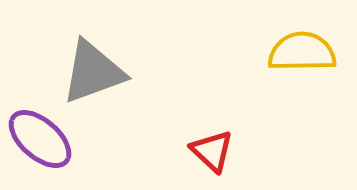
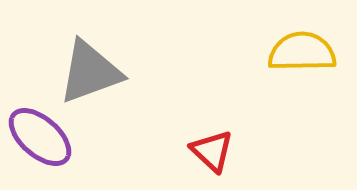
gray triangle: moved 3 px left
purple ellipse: moved 2 px up
